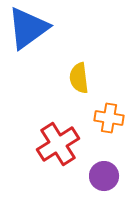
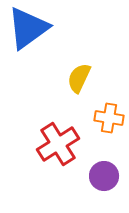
yellow semicircle: rotated 32 degrees clockwise
